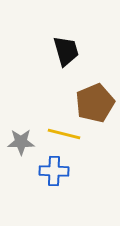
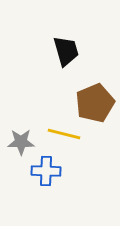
blue cross: moved 8 px left
